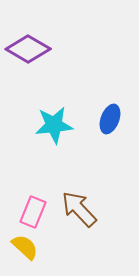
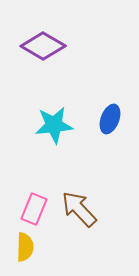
purple diamond: moved 15 px right, 3 px up
pink rectangle: moved 1 px right, 3 px up
yellow semicircle: rotated 48 degrees clockwise
